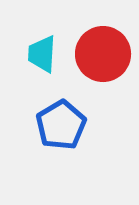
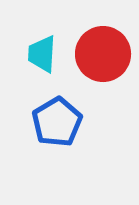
blue pentagon: moved 4 px left, 3 px up
